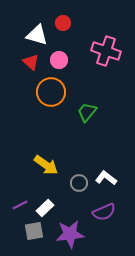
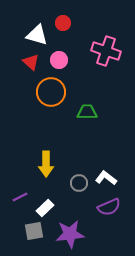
green trapezoid: rotated 50 degrees clockwise
yellow arrow: moved 1 px up; rotated 55 degrees clockwise
purple line: moved 8 px up
purple semicircle: moved 5 px right, 5 px up
